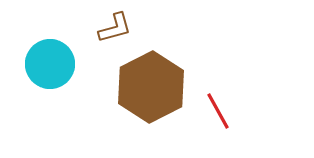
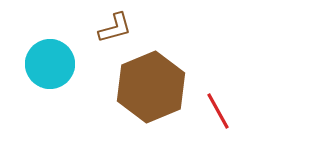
brown hexagon: rotated 4 degrees clockwise
